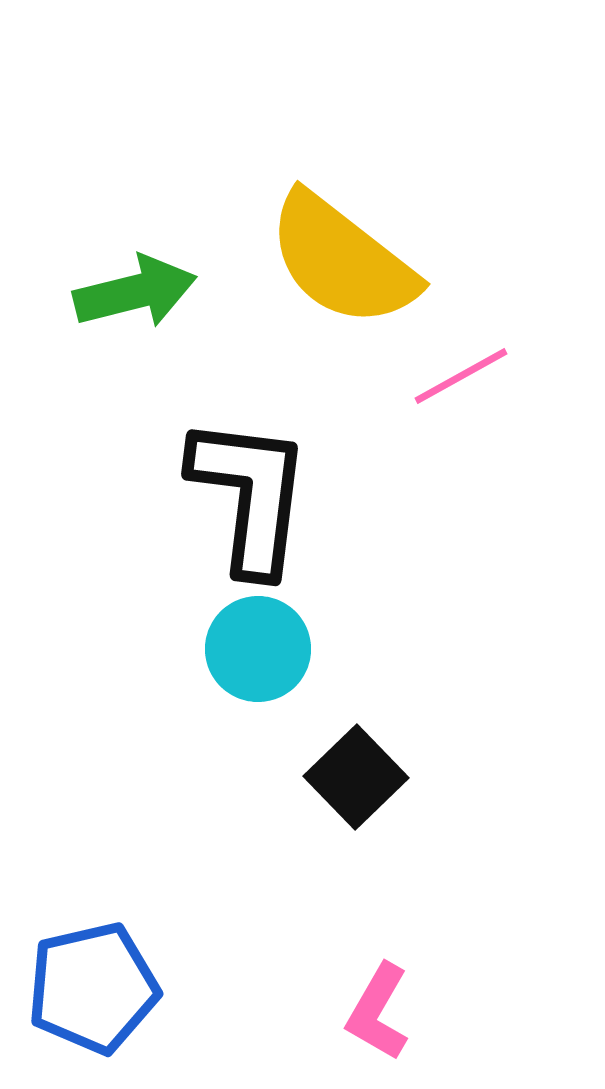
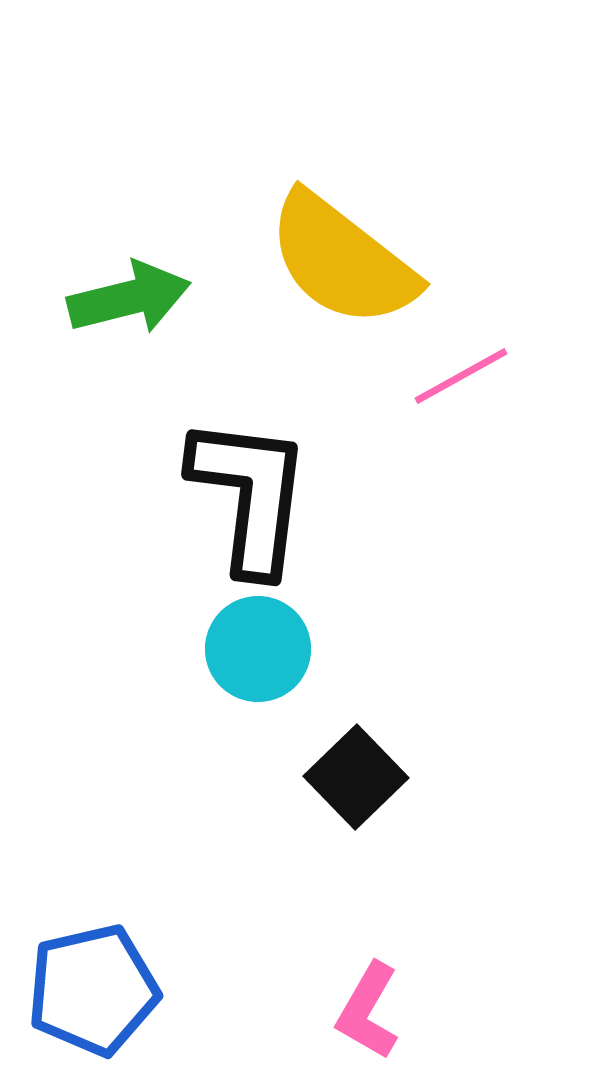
green arrow: moved 6 px left, 6 px down
blue pentagon: moved 2 px down
pink L-shape: moved 10 px left, 1 px up
